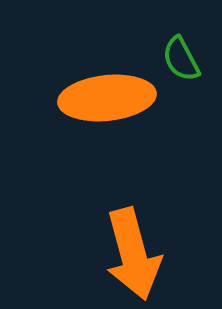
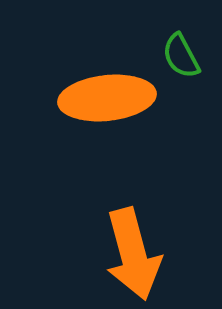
green semicircle: moved 3 px up
